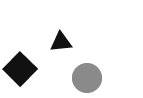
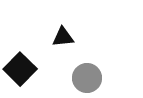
black triangle: moved 2 px right, 5 px up
